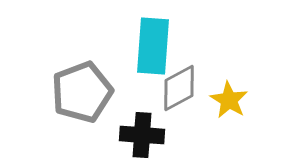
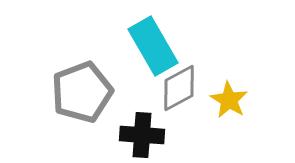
cyan rectangle: rotated 34 degrees counterclockwise
